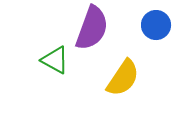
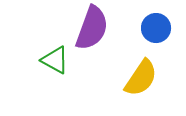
blue circle: moved 3 px down
yellow semicircle: moved 18 px right
